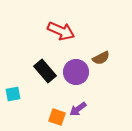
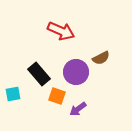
black rectangle: moved 6 px left, 3 px down
orange square: moved 21 px up
